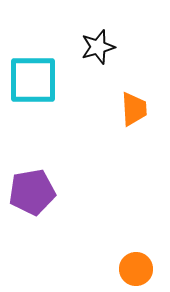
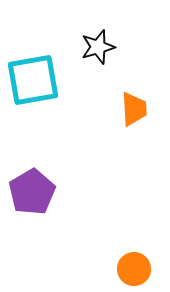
cyan square: rotated 10 degrees counterclockwise
purple pentagon: rotated 21 degrees counterclockwise
orange circle: moved 2 px left
